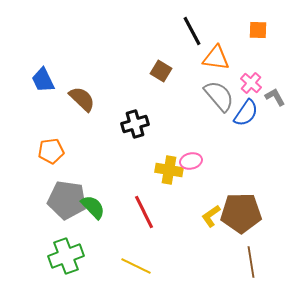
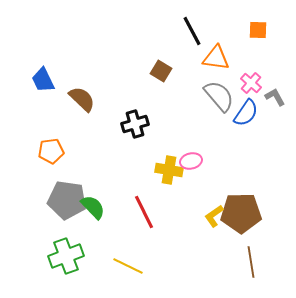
yellow L-shape: moved 3 px right
yellow line: moved 8 px left
